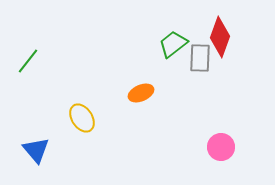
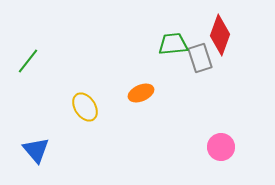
red diamond: moved 2 px up
green trapezoid: rotated 32 degrees clockwise
gray rectangle: rotated 20 degrees counterclockwise
yellow ellipse: moved 3 px right, 11 px up
